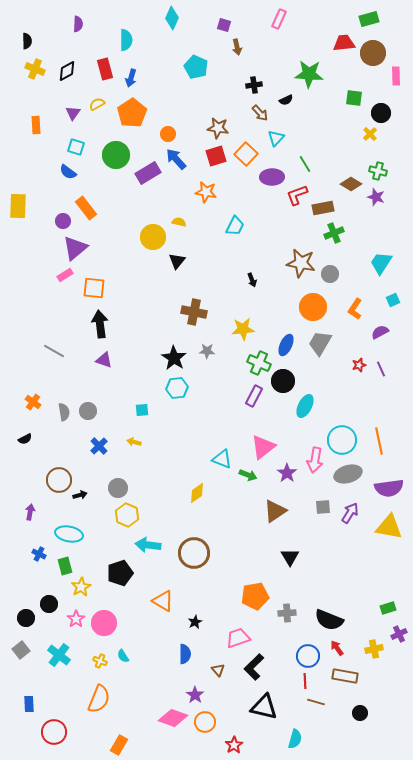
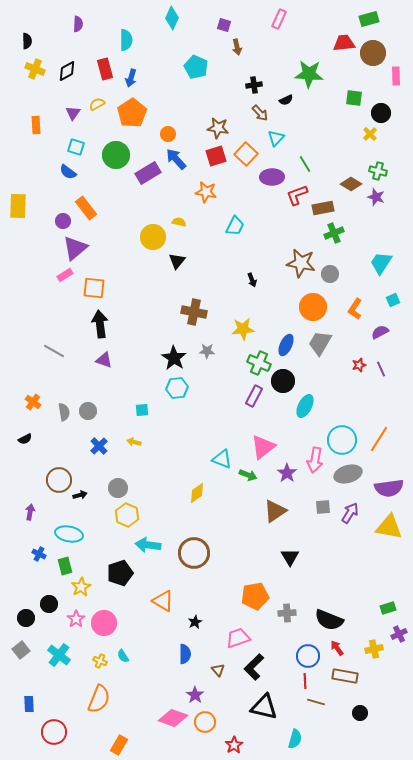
orange line at (379, 441): moved 2 px up; rotated 44 degrees clockwise
